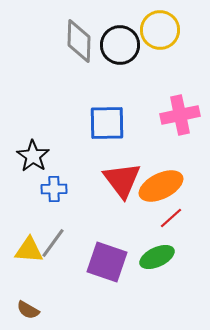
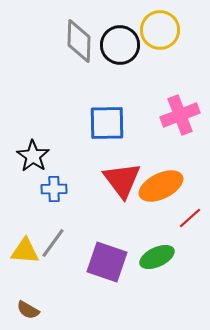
pink cross: rotated 9 degrees counterclockwise
red line: moved 19 px right
yellow triangle: moved 4 px left, 1 px down
